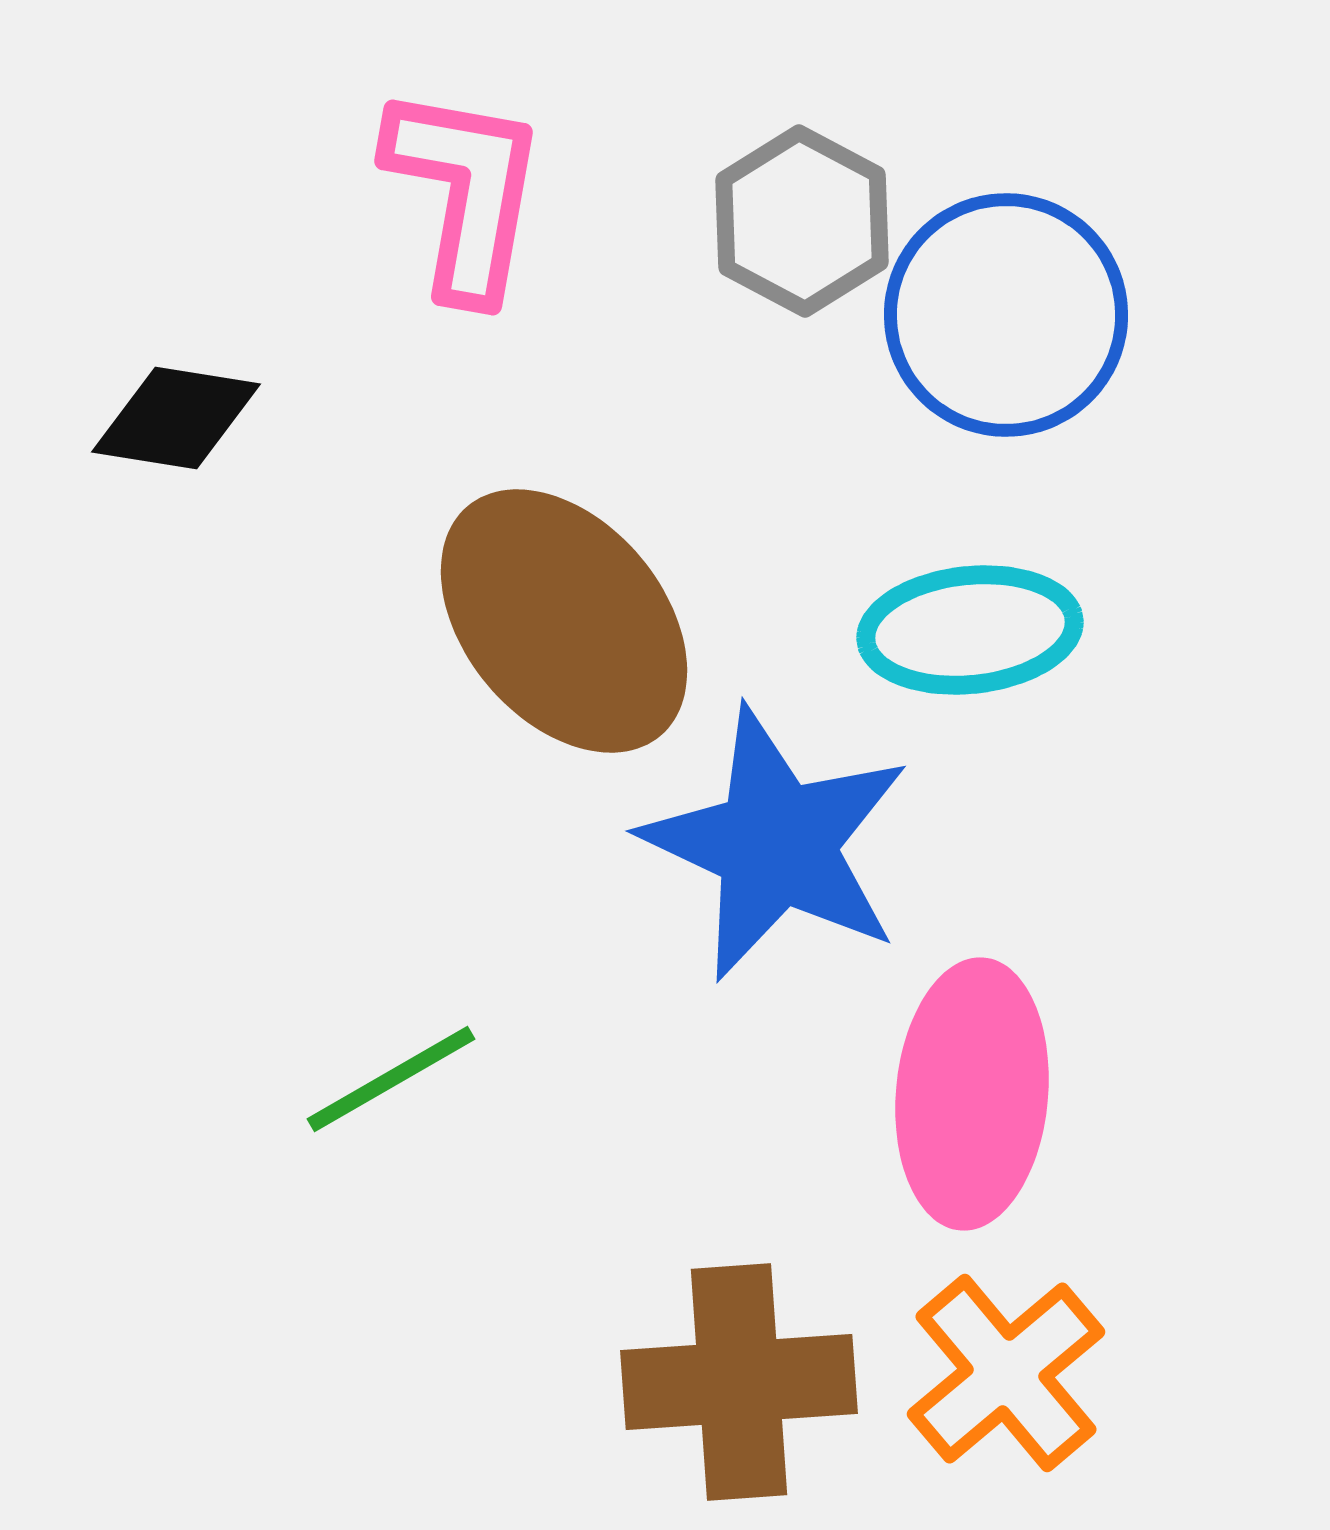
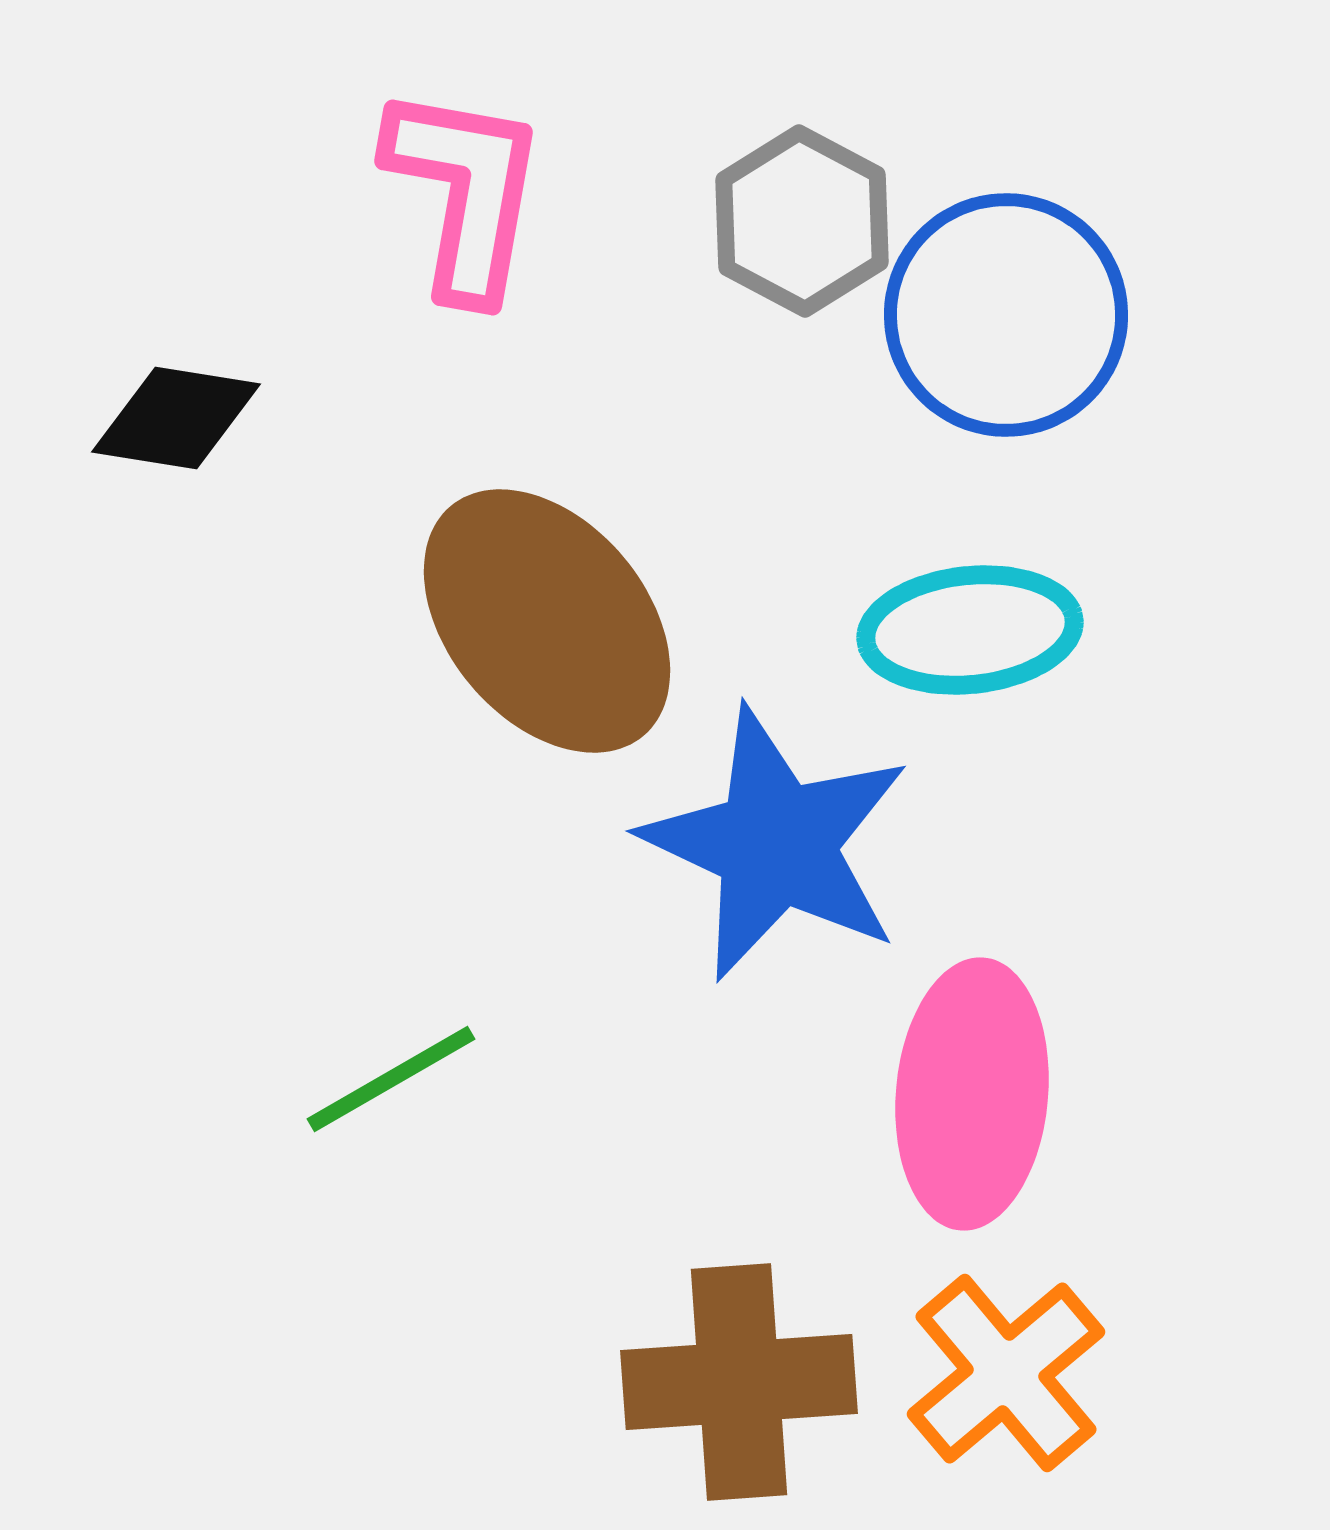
brown ellipse: moved 17 px left
